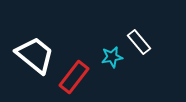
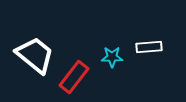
white rectangle: moved 10 px right, 5 px down; rotated 55 degrees counterclockwise
cyan star: rotated 10 degrees clockwise
